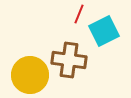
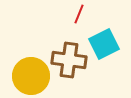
cyan square: moved 13 px down
yellow circle: moved 1 px right, 1 px down
